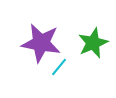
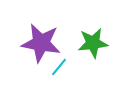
green star: rotated 16 degrees clockwise
